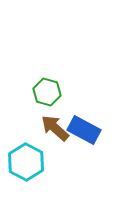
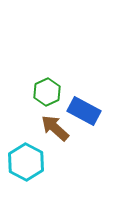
green hexagon: rotated 20 degrees clockwise
blue rectangle: moved 19 px up
